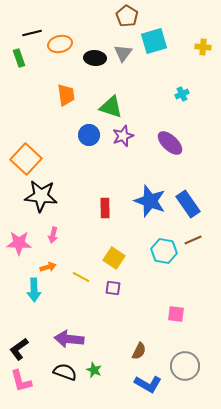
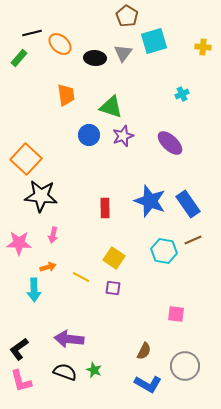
orange ellipse: rotated 55 degrees clockwise
green rectangle: rotated 60 degrees clockwise
brown semicircle: moved 5 px right
